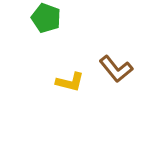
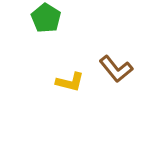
green pentagon: rotated 12 degrees clockwise
